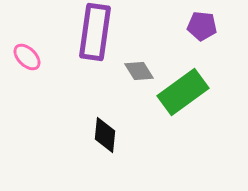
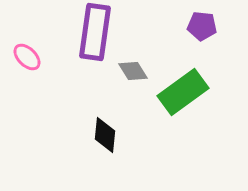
gray diamond: moved 6 px left
